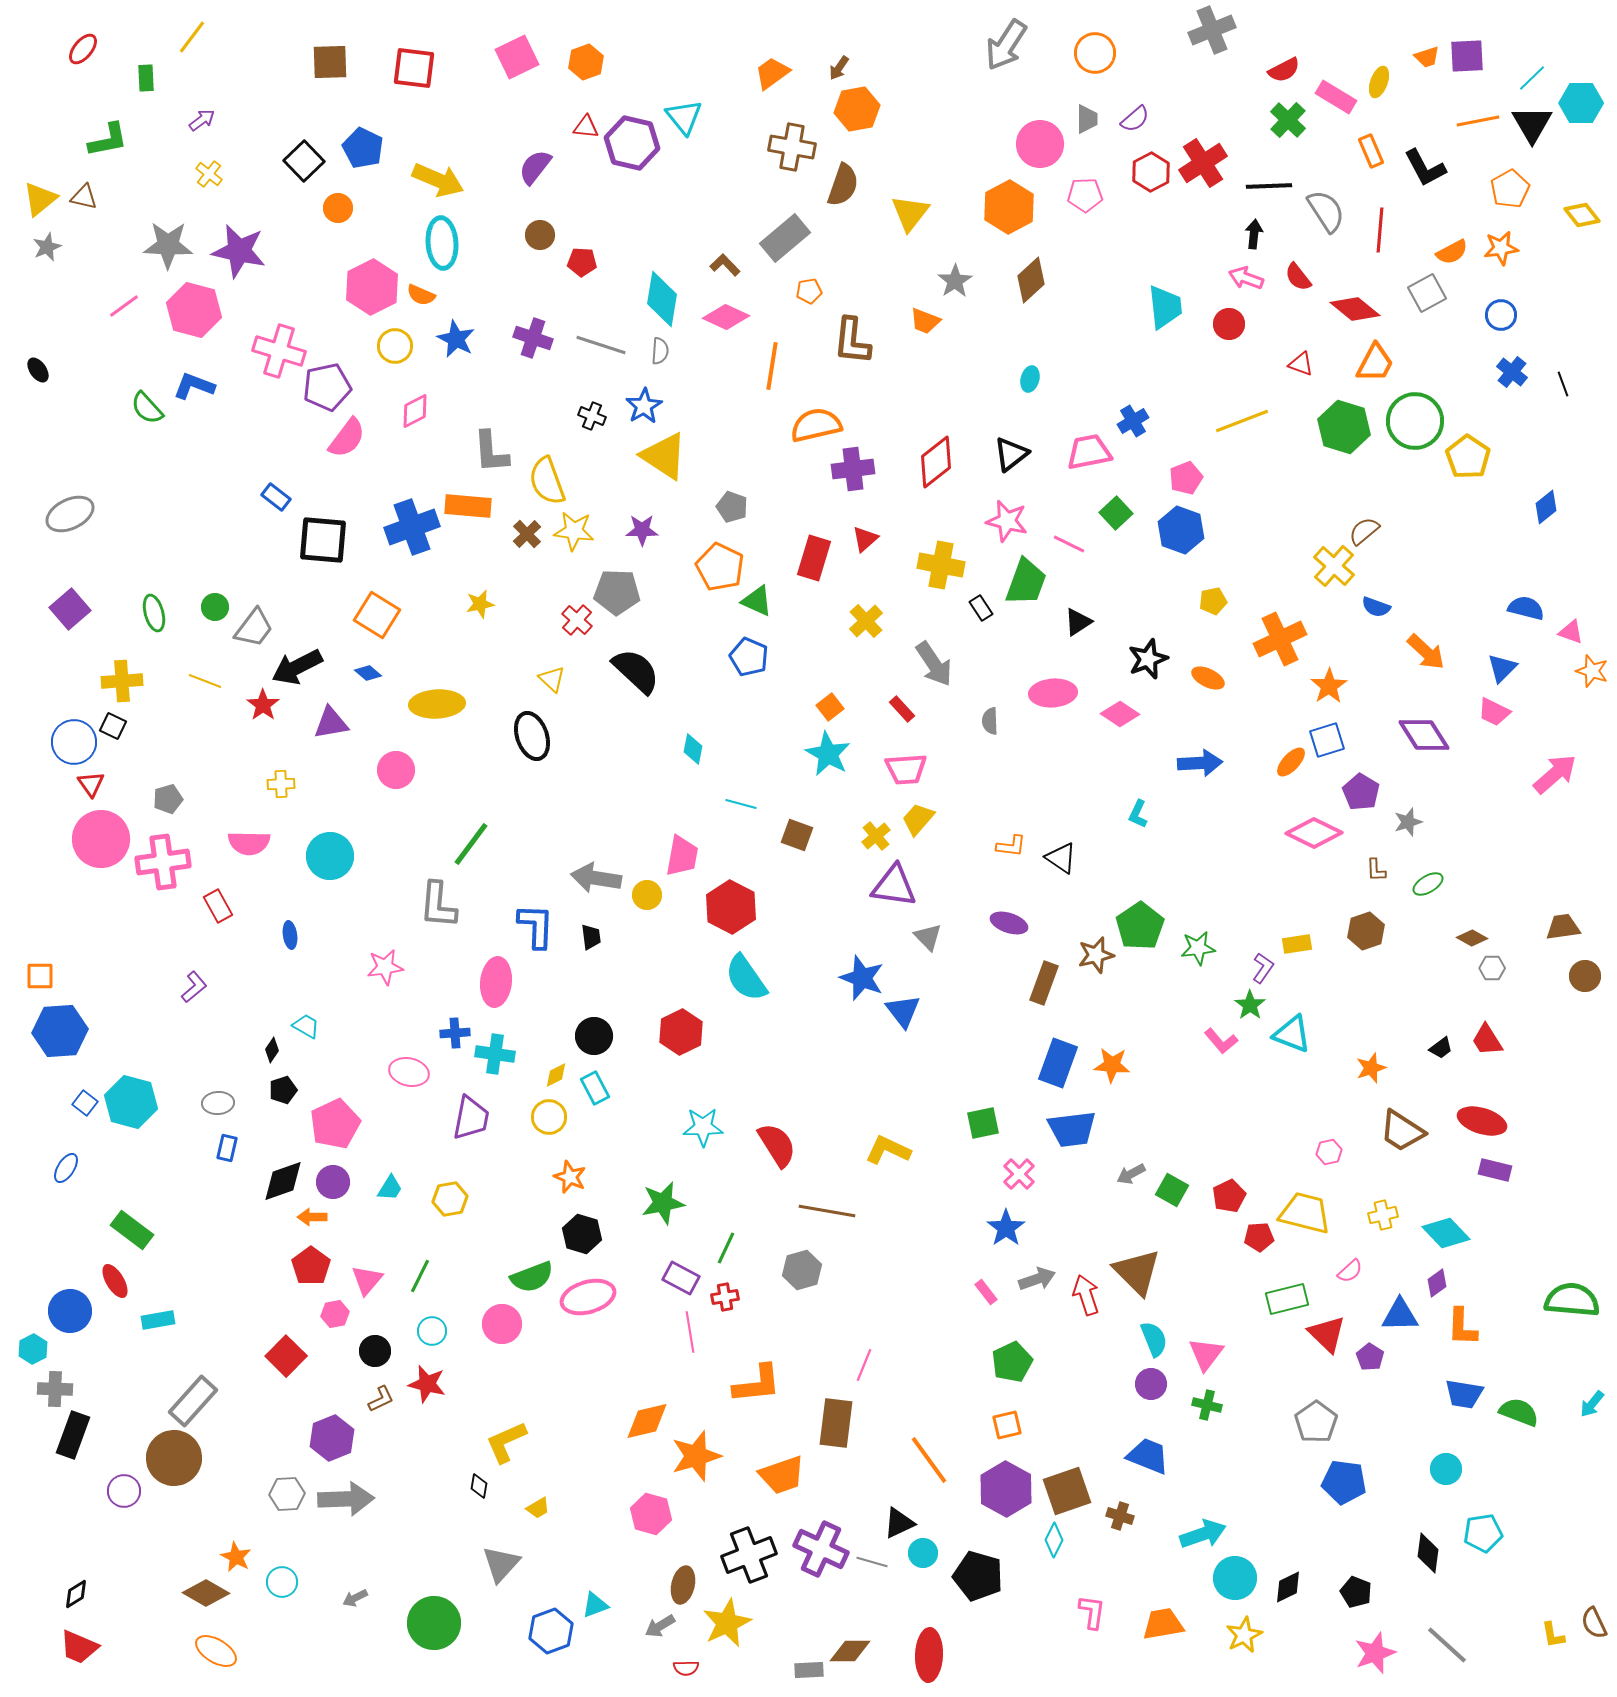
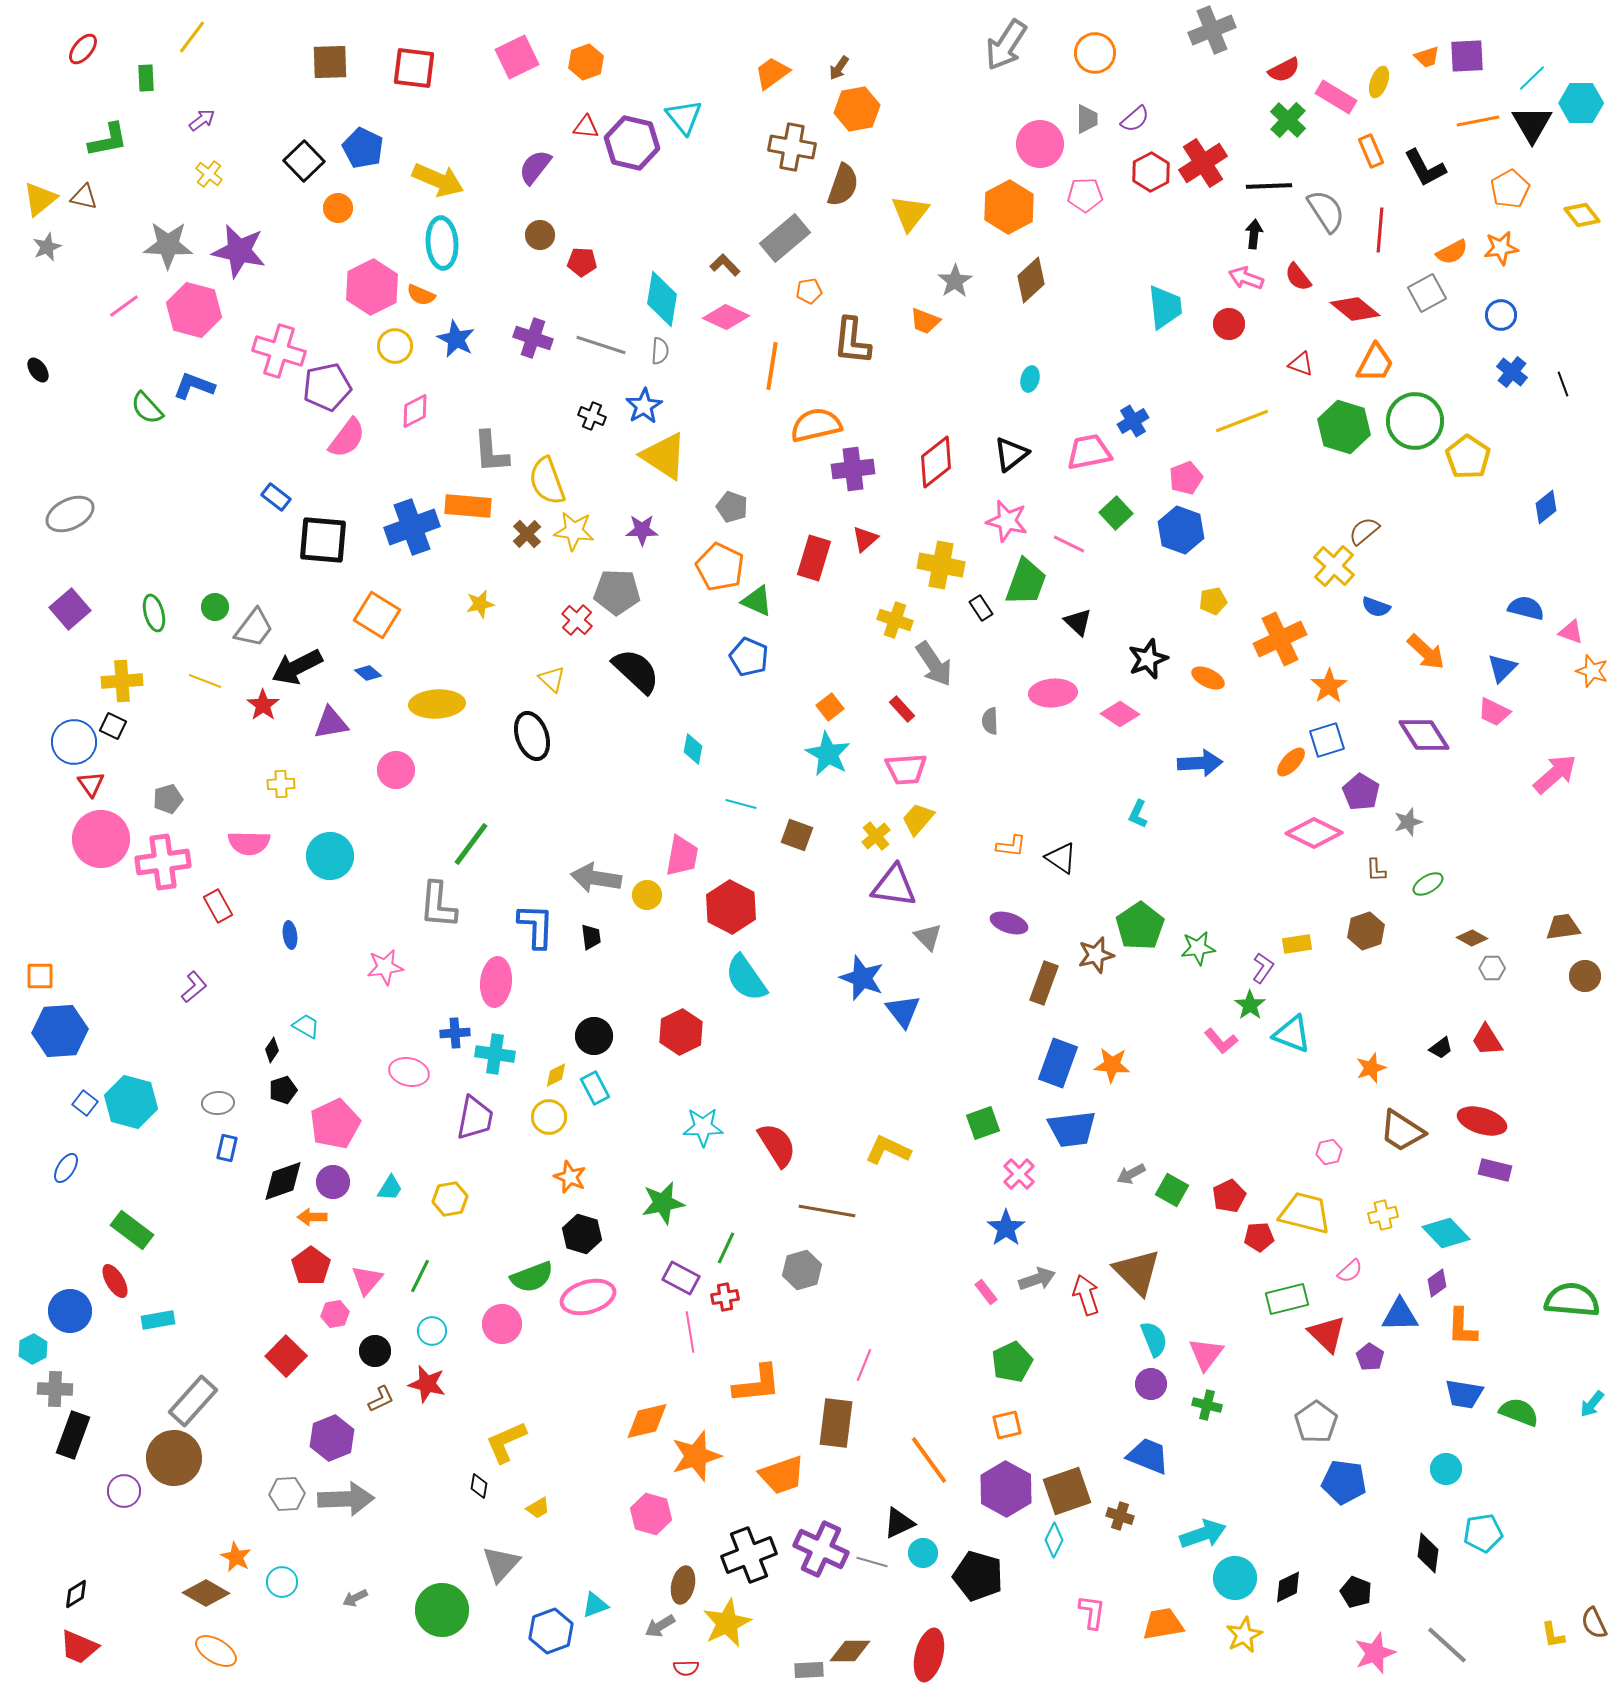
yellow cross at (866, 621): moved 29 px right, 1 px up; rotated 28 degrees counterclockwise
black triangle at (1078, 622): rotated 44 degrees counterclockwise
purple trapezoid at (471, 1118): moved 4 px right
green square at (983, 1123): rotated 8 degrees counterclockwise
green circle at (434, 1623): moved 8 px right, 13 px up
red ellipse at (929, 1655): rotated 12 degrees clockwise
